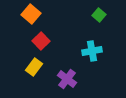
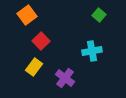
orange square: moved 4 px left, 1 px down; rotated 12 degrees clockwise
purple cross: moved 2 px left, 1 px up
